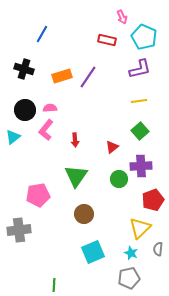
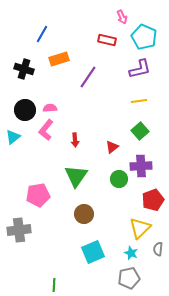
orange rectangle: moved 3 px left, 17 px up
